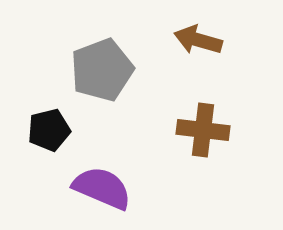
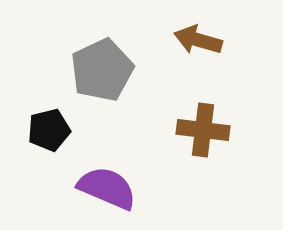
gray pentagon: rotated 4 degrees counterclockwise
purple semicircle: moved 5 px right
